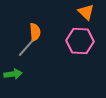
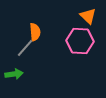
orange triangle: moved 2 px right, 4 px down
gray line: moved 1 px left
green arrow: moved 1 px right
